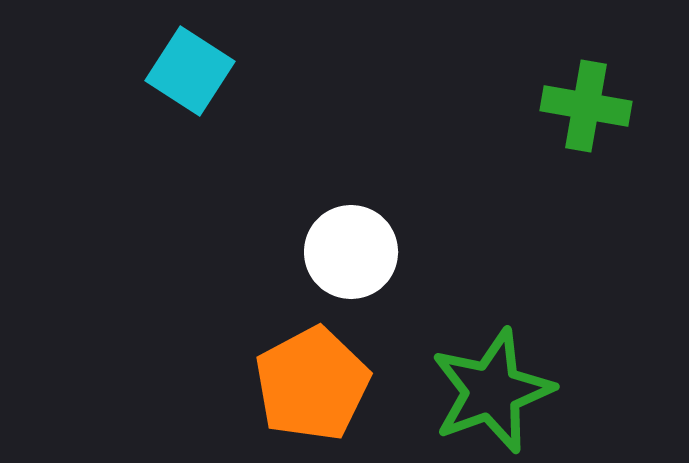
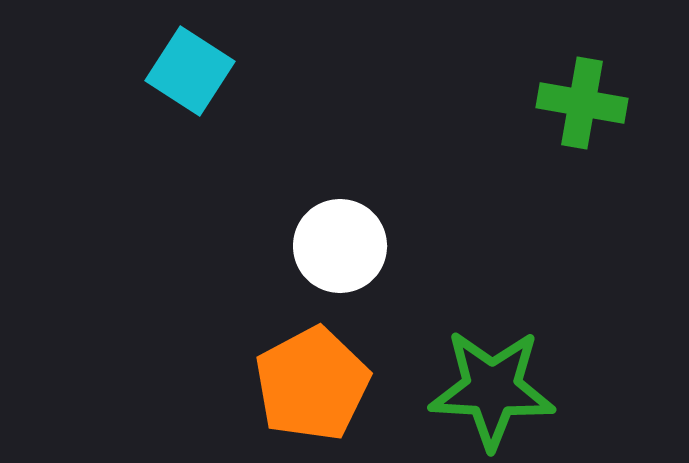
green cross: moved 4 px left, 3 px up
white circle: moved 11 px left, 6 px up
green star: moved 2 px up; rotated 23 degrees clockwise
